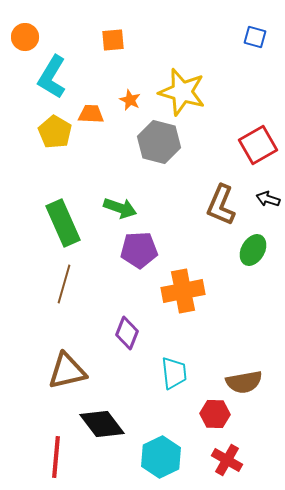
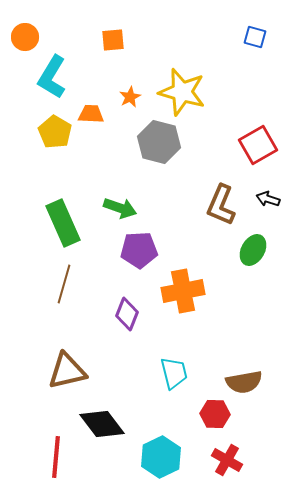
orange star: moved 3 px up; rotated 20 degrees clockwise
purple diamond: moved 19 px up
cyan trapezoid: rotated 8 degrees counterclockwise
